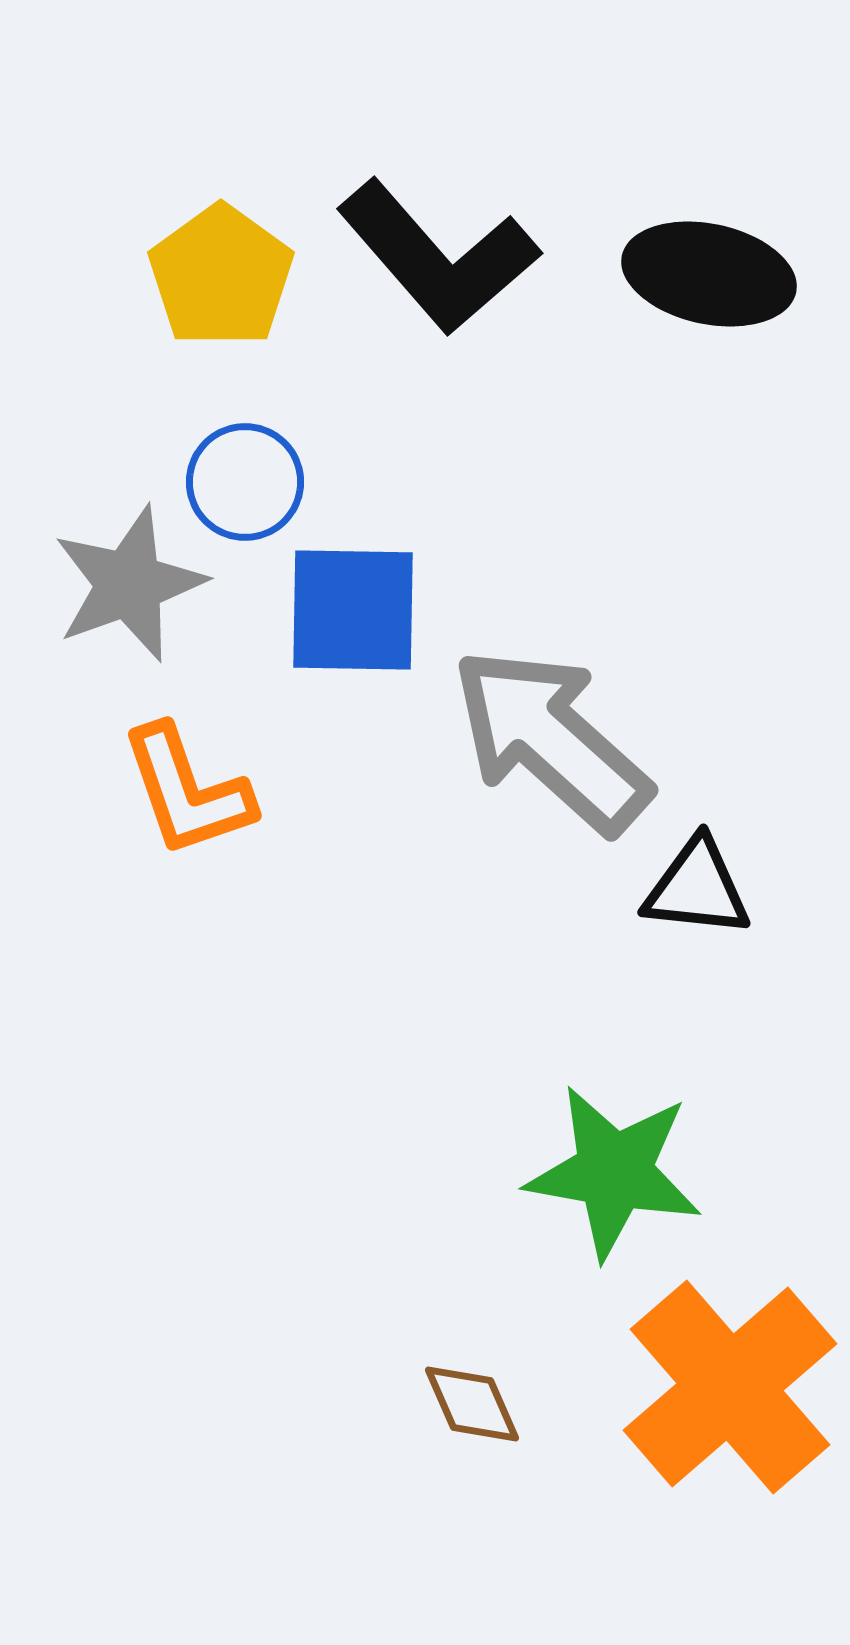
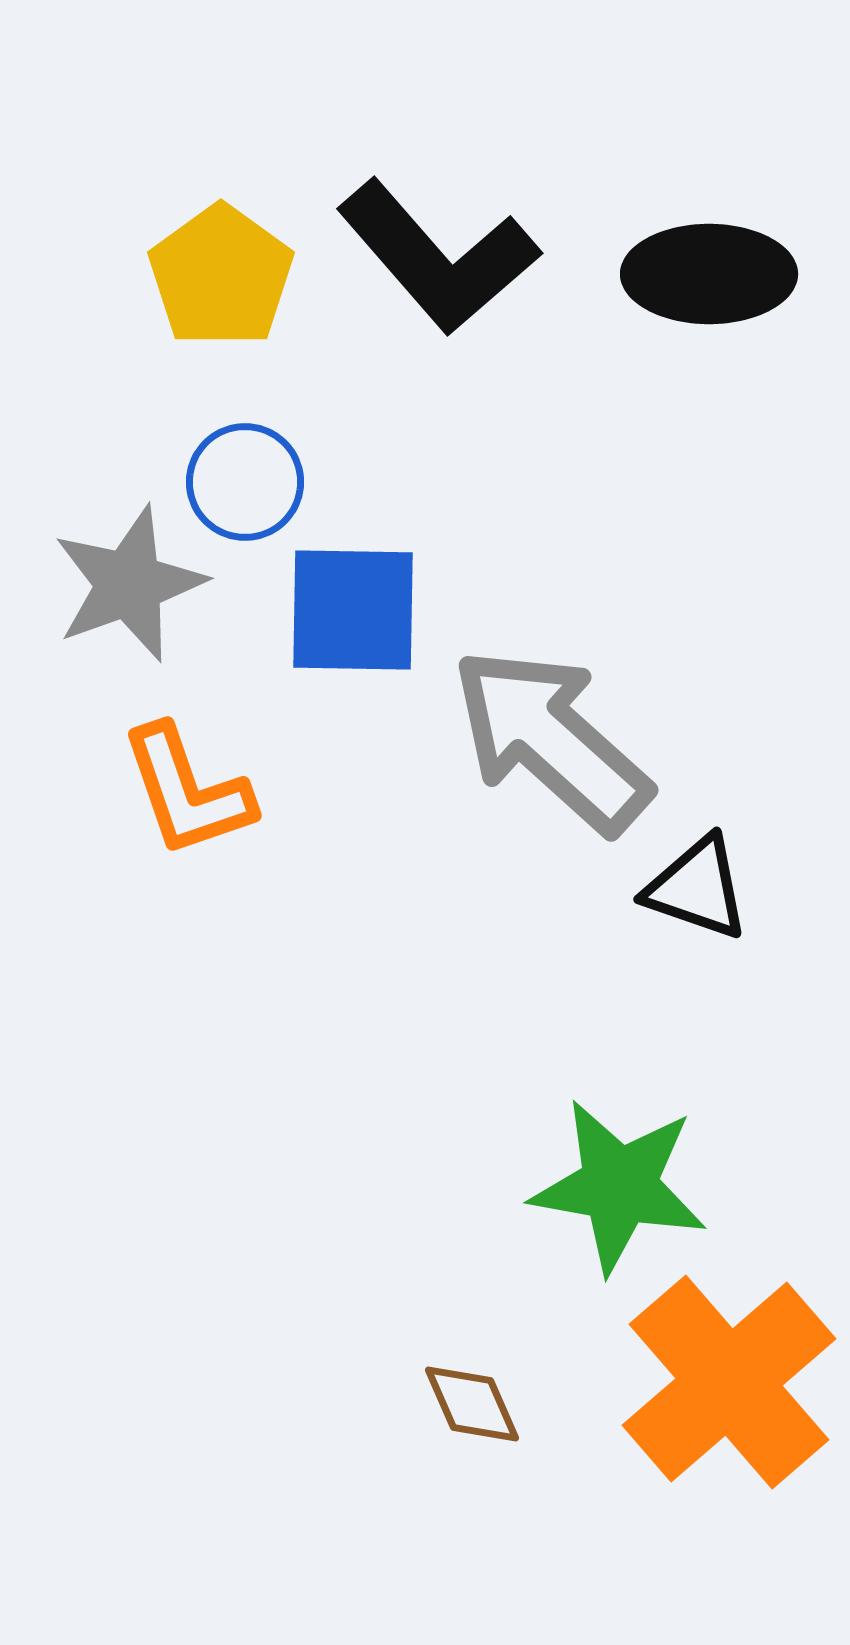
black ellipse: rotated 12 degrees counterclockwise
black triangle: rotated 13 degrees clockwise
green star: moved 5 px right, 14 px down
orange cross: moved 1 px left, 5 px up
